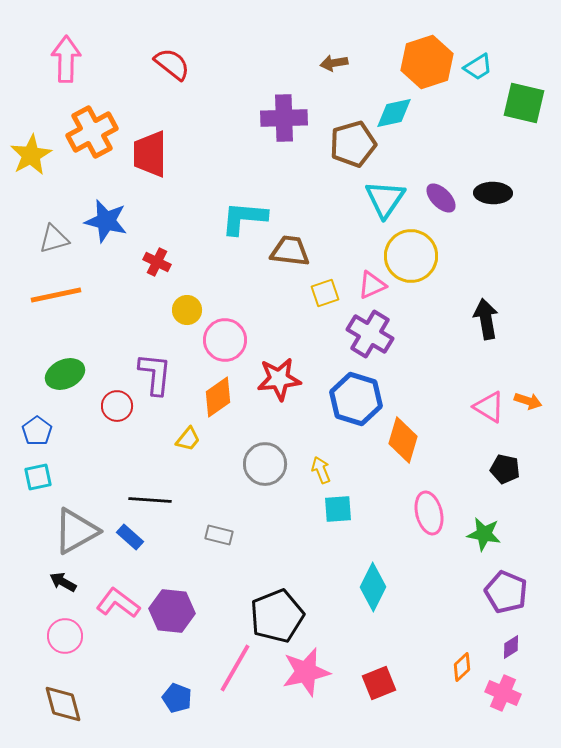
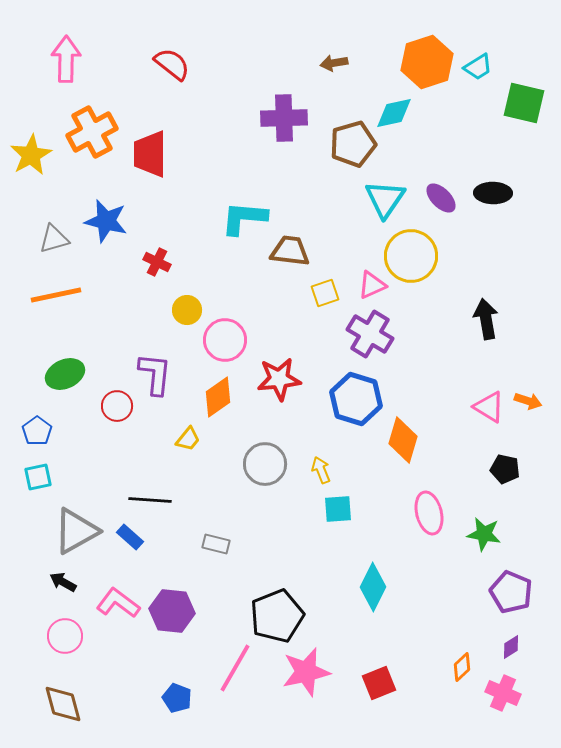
gray rectangle at (219, 535): moved 3 px left, 9 px down
purple pentagon at (506, 592): moved 5 px right
